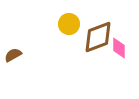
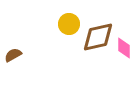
brown diamond: rotated 8 degrees clockwise
pink diamond: moved 5 px right
